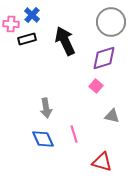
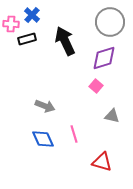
gray circle: moved 1 px left
gray arrow: moved 1 px left, 2 px up; rotated 60 degrees counterclockwise
